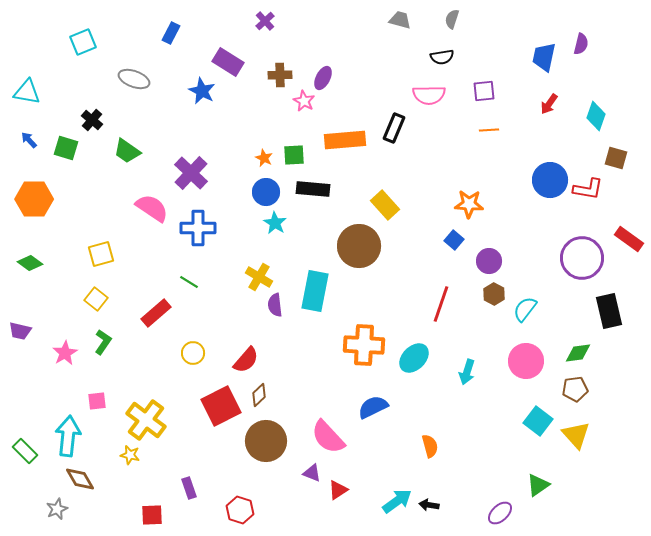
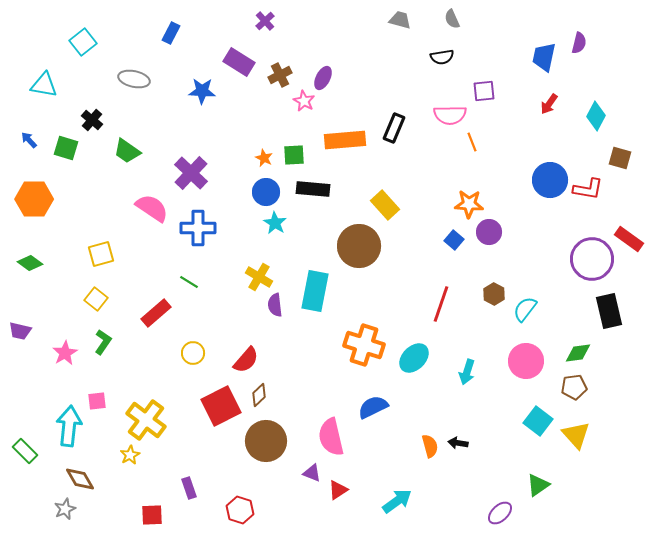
gray semicircle at (452, 19): rotated 42 degrees counterclockwise
cyan square at (83, 42): rotated 16 degrees counterclockwise
purple semicircle at (581, 44): moved 2 px left, 1 px up
purple rectangle at (228, 62): moved 11 px right
brown cross at (280, 75): rotated 25 degrees counterclockwise
gray ellipse at (134, 79): rotated 8 degrees counterclockwise
blue star at (202, 91): rotated 24 degrees counterclockwise
cyan triangle at (27, 92): moved 17 px right, 7 px up
pink semicircle at (429, 95): moved 21 px right, 20 px down
cyan diamond at (596, 116): rotated 8 degrees clockwise
orange line at (489, 130): moved 17 px left, 12 px down; rotated 72 degrees clockwise
brown square at (616, 158): moved 4 px right
purple circle at (582, 258): moved 10 px right, 1 px down
purple circle at (489, 261): moved 29 px up
orange cross at (364, 345): rotated 15 degrees clockwise
brown pentagon at (575, 389): moved 1 px left, 2 px up
cyan arrow at (68, 436): moved 1 px right, 10 px up
pink semicircle at (328, 437): moved 3 px right; rotated 30 degrees clockwise
yellow star at (130, 455): rotated 30 degrees clockwise
black arrow at (429, 505): moved 29 px right, 62 px up
gray star at (57, 509): moved 8 px right
